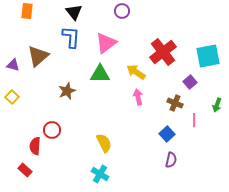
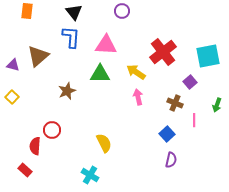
pink triangle: moved 2 px down; rotated 40 degrees clockwise
cyan cross: moved 10 px left, 1 px down
